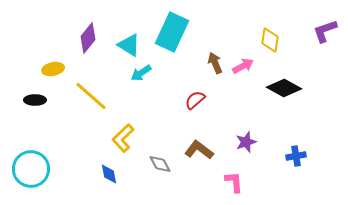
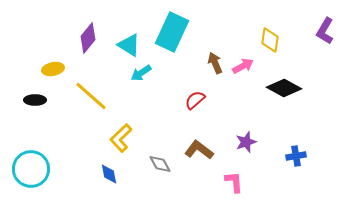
purple L-shape: rotated 40 degrees counterclockwise
yellow L-shape: moved 2 px left
